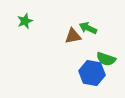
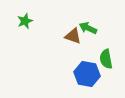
brown triangle: rotated 30 degrees clockwise
green semicircle: rotated 60 degrees clockwise
blue hexagon: moved 5 px left, 1 px down
